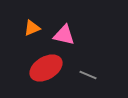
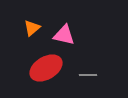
orange triangle: rotated 18 degrees counterclockwise
gray line: rotated 24 degrees counterclockwise
